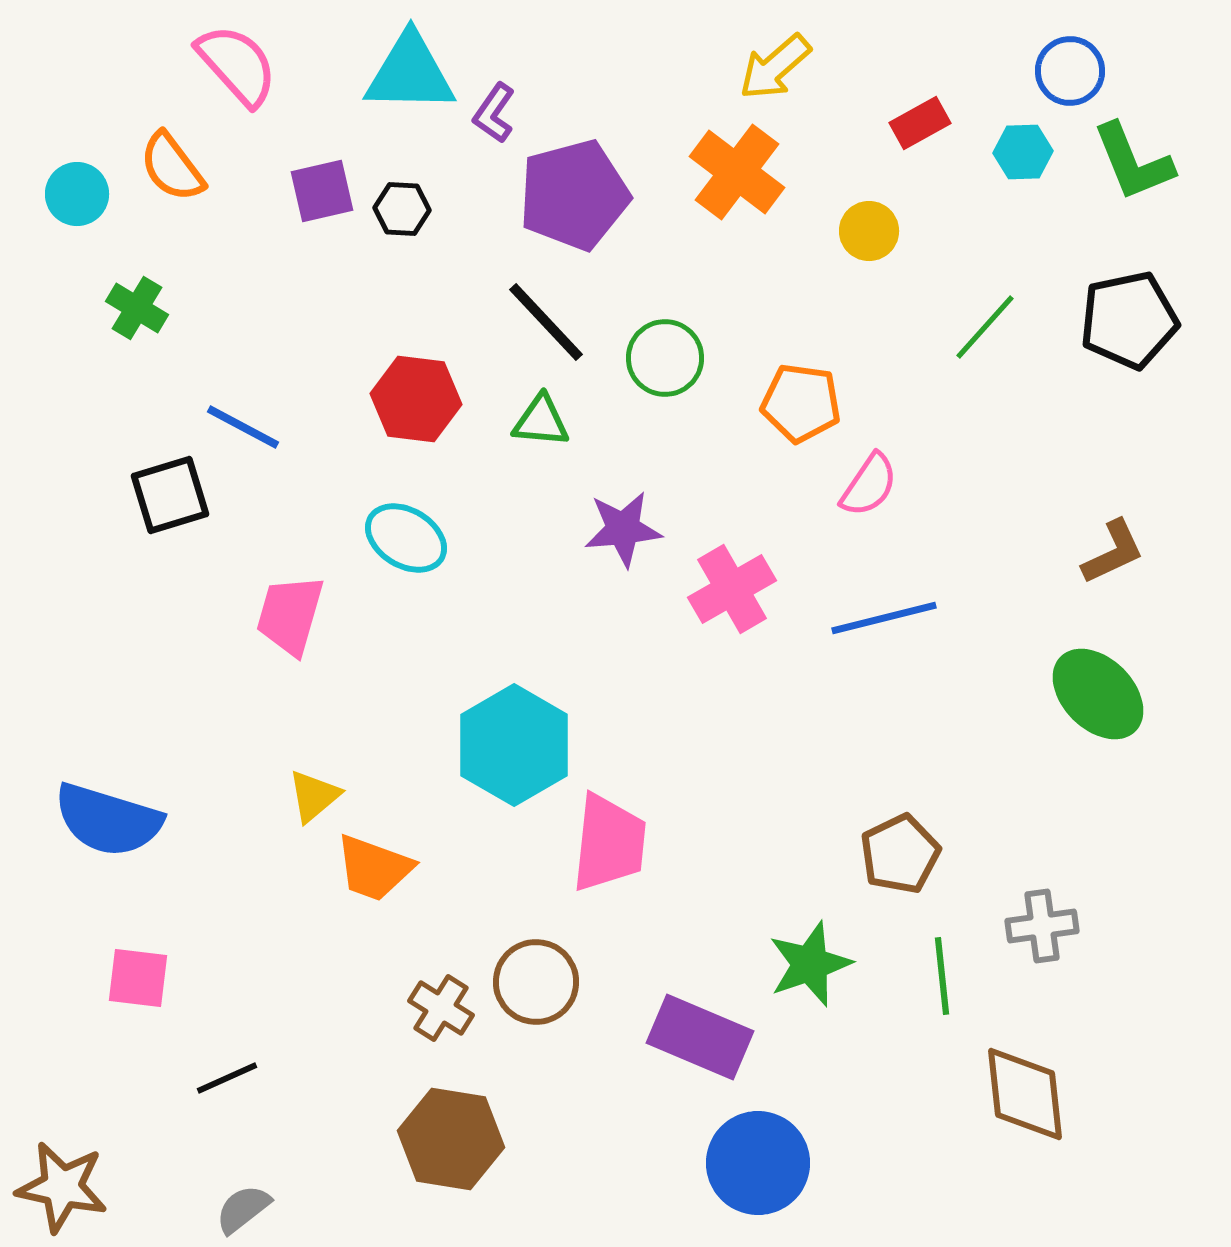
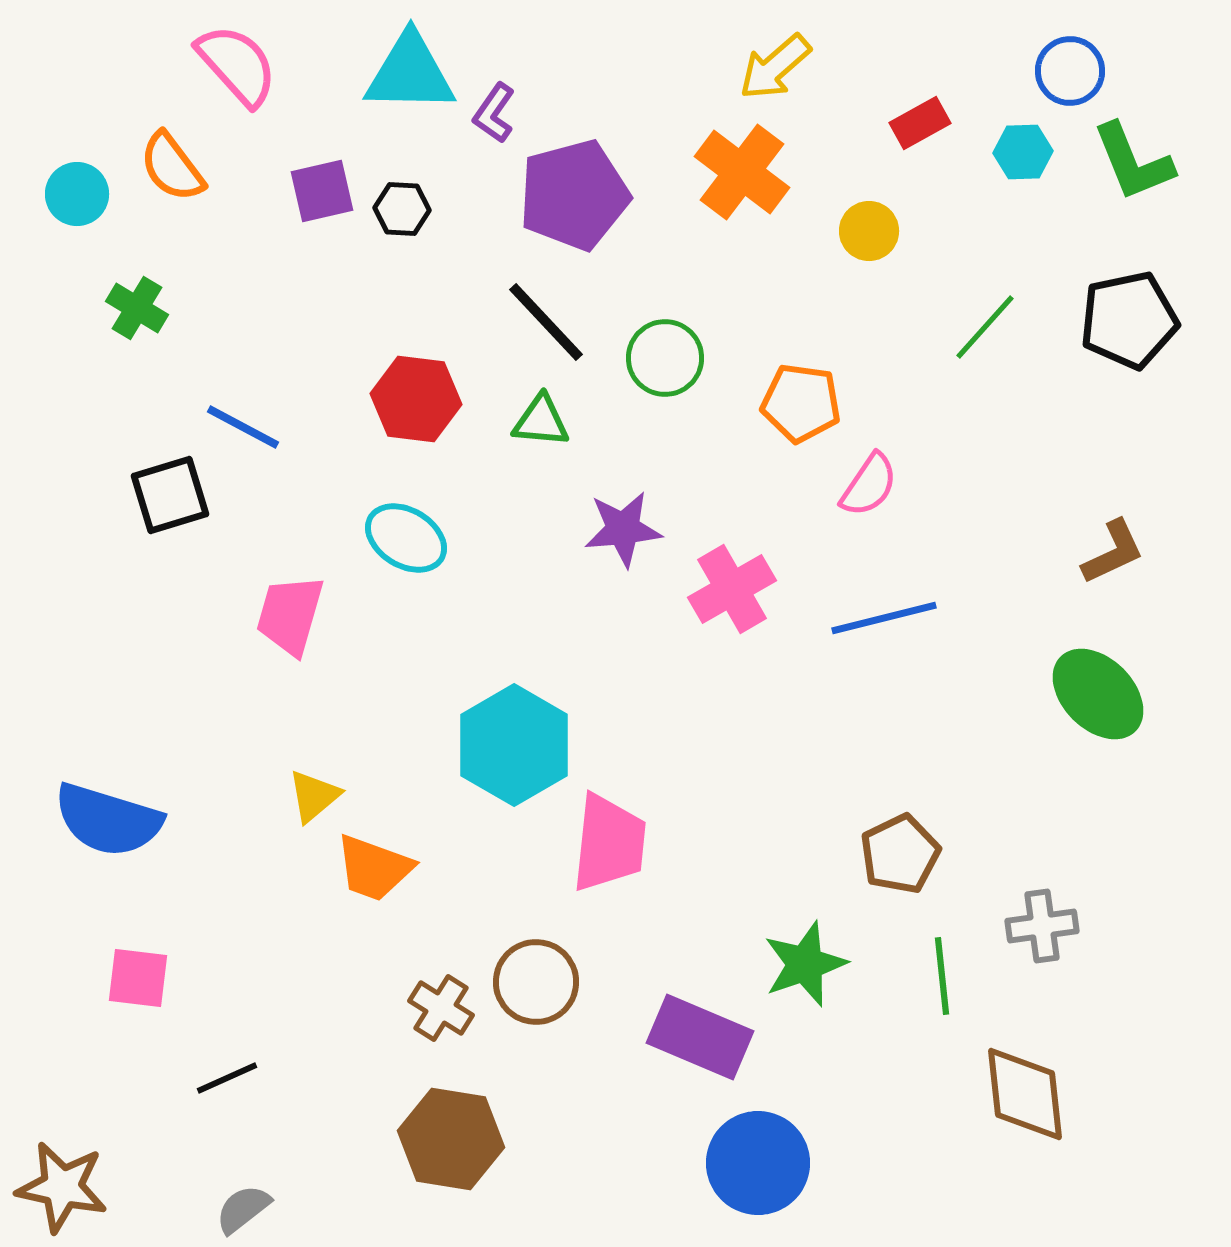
orange cross at (737, 172): moved 5 px right
green star at (810, 964): moved 5 px left
